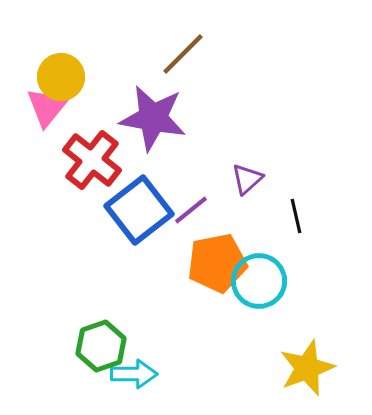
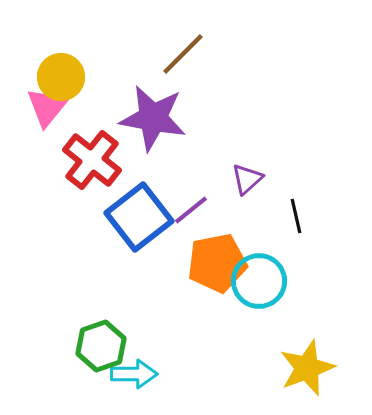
blue square: moved 7 px down
